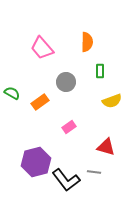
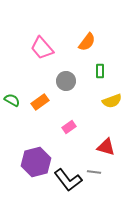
orange semicircle: rotated 36 degrees clockwise
gray circle: moved 1 px up
green semicircle: moved 7 px down
black L-shape: moved 2 px right
